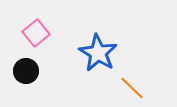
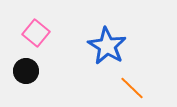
pink square: rotated 12 degrees counterclockwise
blue star: moved 9 px right, 7 px up
